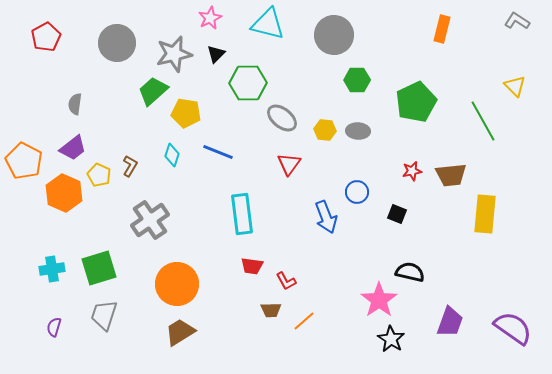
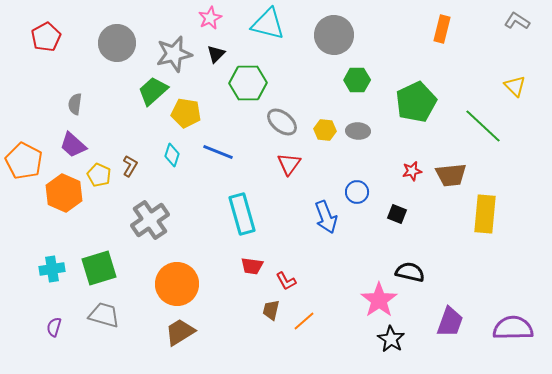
gray ellipse at (282, 118): moved 4 px down
green line at (483, 121): moved 5 px down; rotated 18 degrees counterclockwise
purple trapezoid at (73, 148): moved 3 px up; rotated 80 degrees clockwise
cyan rectangle at (242, 214): rotated 9 degrees counterclockwise
brown trapezoid at (271, 310): rotated 105 degrees clockwise
gray trapezoid at (104, 315): rotated 88 degrees clockwise
purple semicircle at (513, 328): rotated 36 degrees counterclockwise
